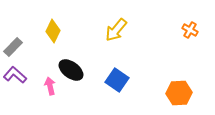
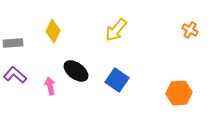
gray rectangle: moved 4 px up; rotated 42 degrees clockwise
black ellipse: moved 5 px right, 1 px down
